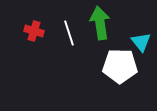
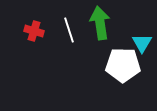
white line: moved 3 px up
cyan triangle: moved 1 px right, 1 px down; rotated 10 degrees clockwise
white pentagon: moved 3 px right, 1 px up
